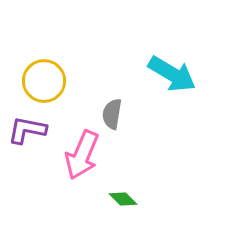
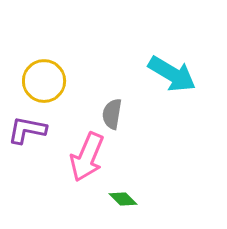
pink arrow: moved 5 px right, 2 px down
